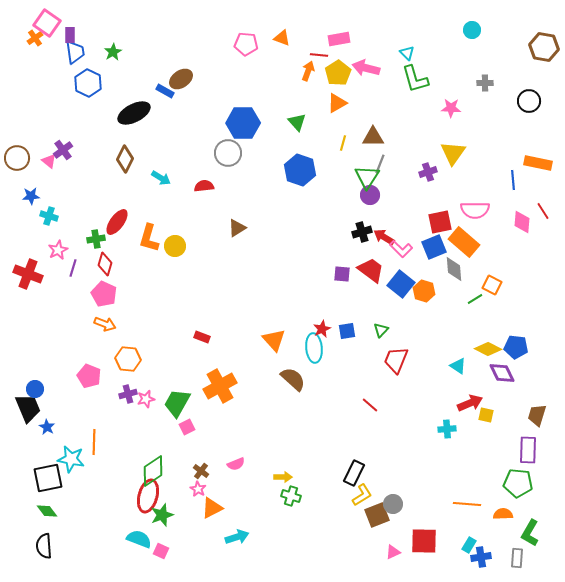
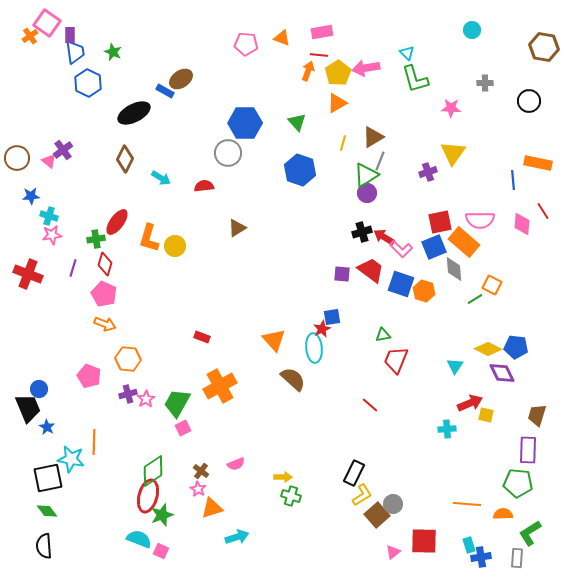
orange cross at (35, 38): moved 5 px left, 2 px up
pink rectangle at (339, 39): moved 17 px left, 7 px up
green star at (113, 52): rotated 18 degrees counterclockwise
pink arrow at (366, 68): rotated 24 degrees counterclockwise
blue hexagon at (243, 123): moved 2 px right
brown triangle at (373, 137): rotated 30 degrees counterclockwise
gray line at (380, 164): moved 3 px up
green triangle at (367, 177): moved 1 px left, 2 px up; rotated 24 degrees clockwise
purple circle at (370, 195): moved 3 px left, 2 px up
pink semicircle at (475, 210): moved 5 px right, 10 px down
pink diamond at (522, 222): moved 2 px down
pink star at (58, 250): moved 6 px left, 15 px up; rotated 18 degrees clockwise
blue square at (401, 284): rotated 20 degrees counterclockwise
green triangle at (381, 330): moved 2 px right, 5 px down; rotated 35 degrees clockwise
blue square at (347, 331): moved 15 px left, 14 px up
cyan triangle at (458, 366): moved 3 px left; rotated 30 degrees clockwise
blue circle at (35, 389): moved 4 px right
pink star at (146, 399): rotated 18 degrees counterclockwise
pink square at (187, 427): moved 4 px left, 1 px down
orange triangle at (212, 508): rotated 10 degrees clockwise
brown square at (377, 515): rotated 20 degrees counterclockwise
green L-shape at (530, 533): rotated 28 degrees clockwise
cyan rectangle at (469, 545): rotated 49 degrees counterclockwise
pink triangle at (393, 552): rotated 14 degrees counterclockwise
